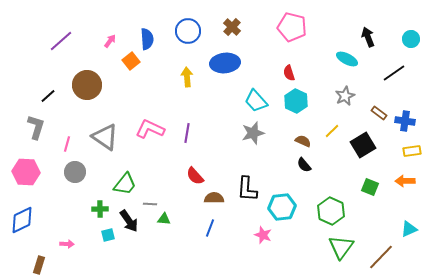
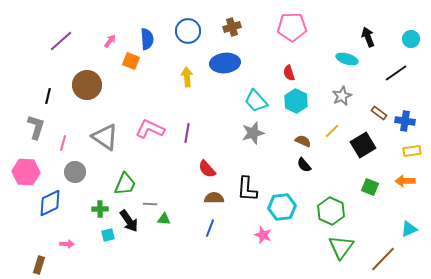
brown cross at (232, 27): rotated 30 degrees clockwise
pink pentagon at (292, 27): rotated 16 degrees counterclockwise
cyan ellipse at (347, 59): rotated 10 degrees counterclockwise
orange square at (131, 61): rotated 30 degrees counterclockwise
black line at (394, 73): moved 2 px right
black line at (48, 96): rotated 35 degrees counterclockwise
gray star at (345, 96): moved 3 px left
pink line at (67, 144): moved 4 px left, 1 px up
red semicircle at (195, 176): moved 12 px right, 7 px up
green trapezoid at (125, 184): rotated 15 degrees counterclockwise
blue diamond at (22, 220): moved 28 px right, 17 px up
brown line at (381, 257): moved 2 px right, 2 px down
